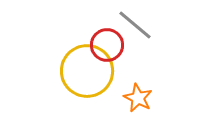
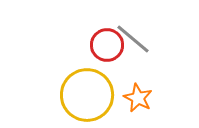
gray line: moved 2 px left, 14 px down
yellow circle: moved 24 px down
